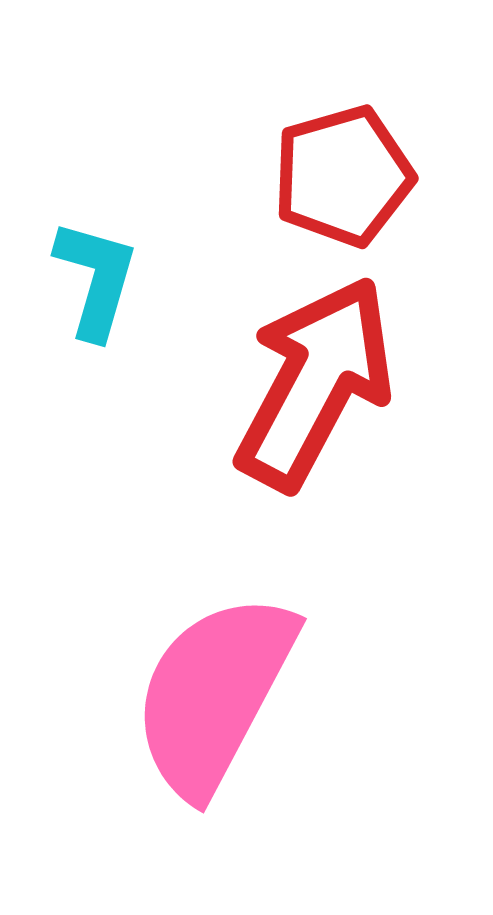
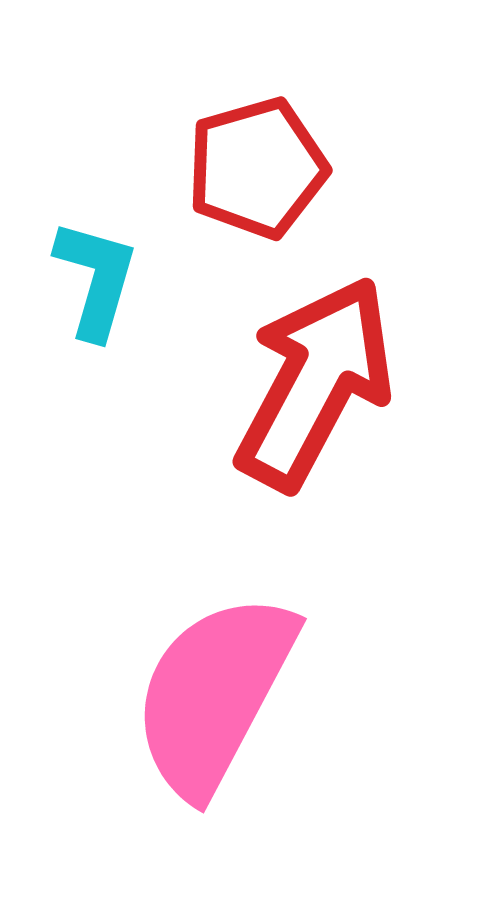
red pentagon: moved 86 px left, 8 px up
